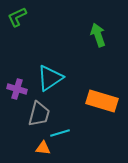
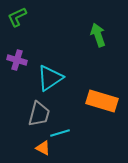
purple cross: moved 29 px up
orange triangle: rotated 21 degrees clockwise
